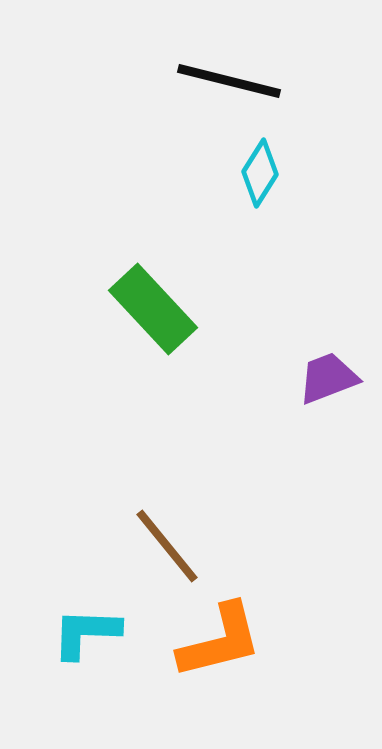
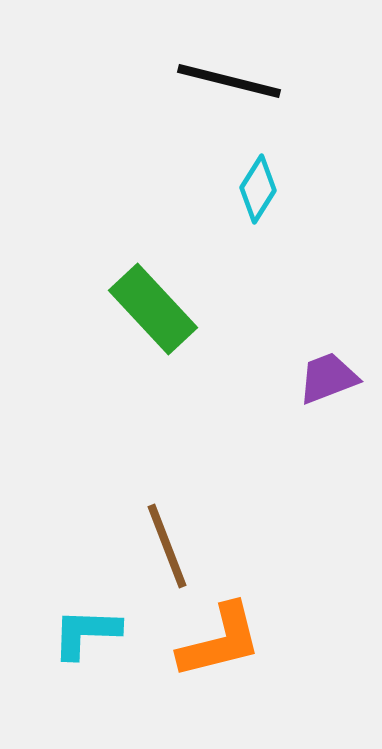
cyan diamond: moved 2 px left, 16 px down
brown line: rotated 18 degrees clockwise
